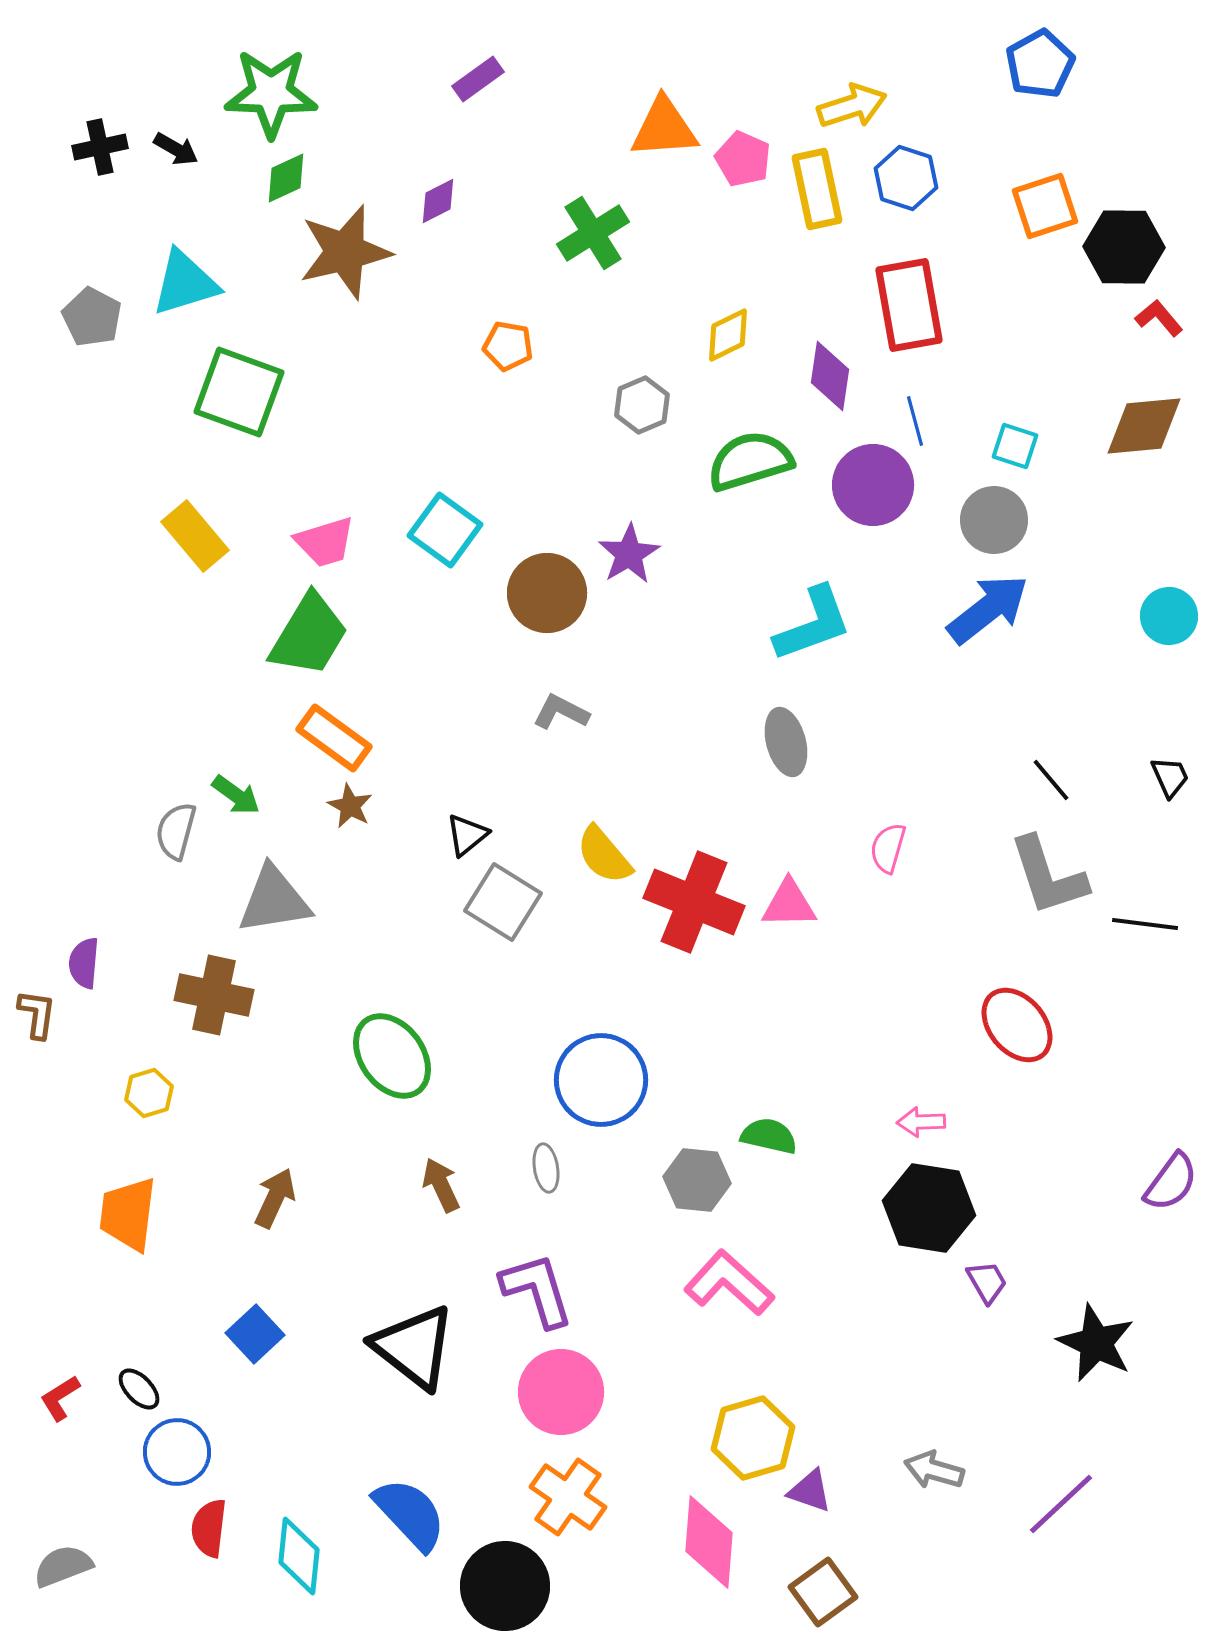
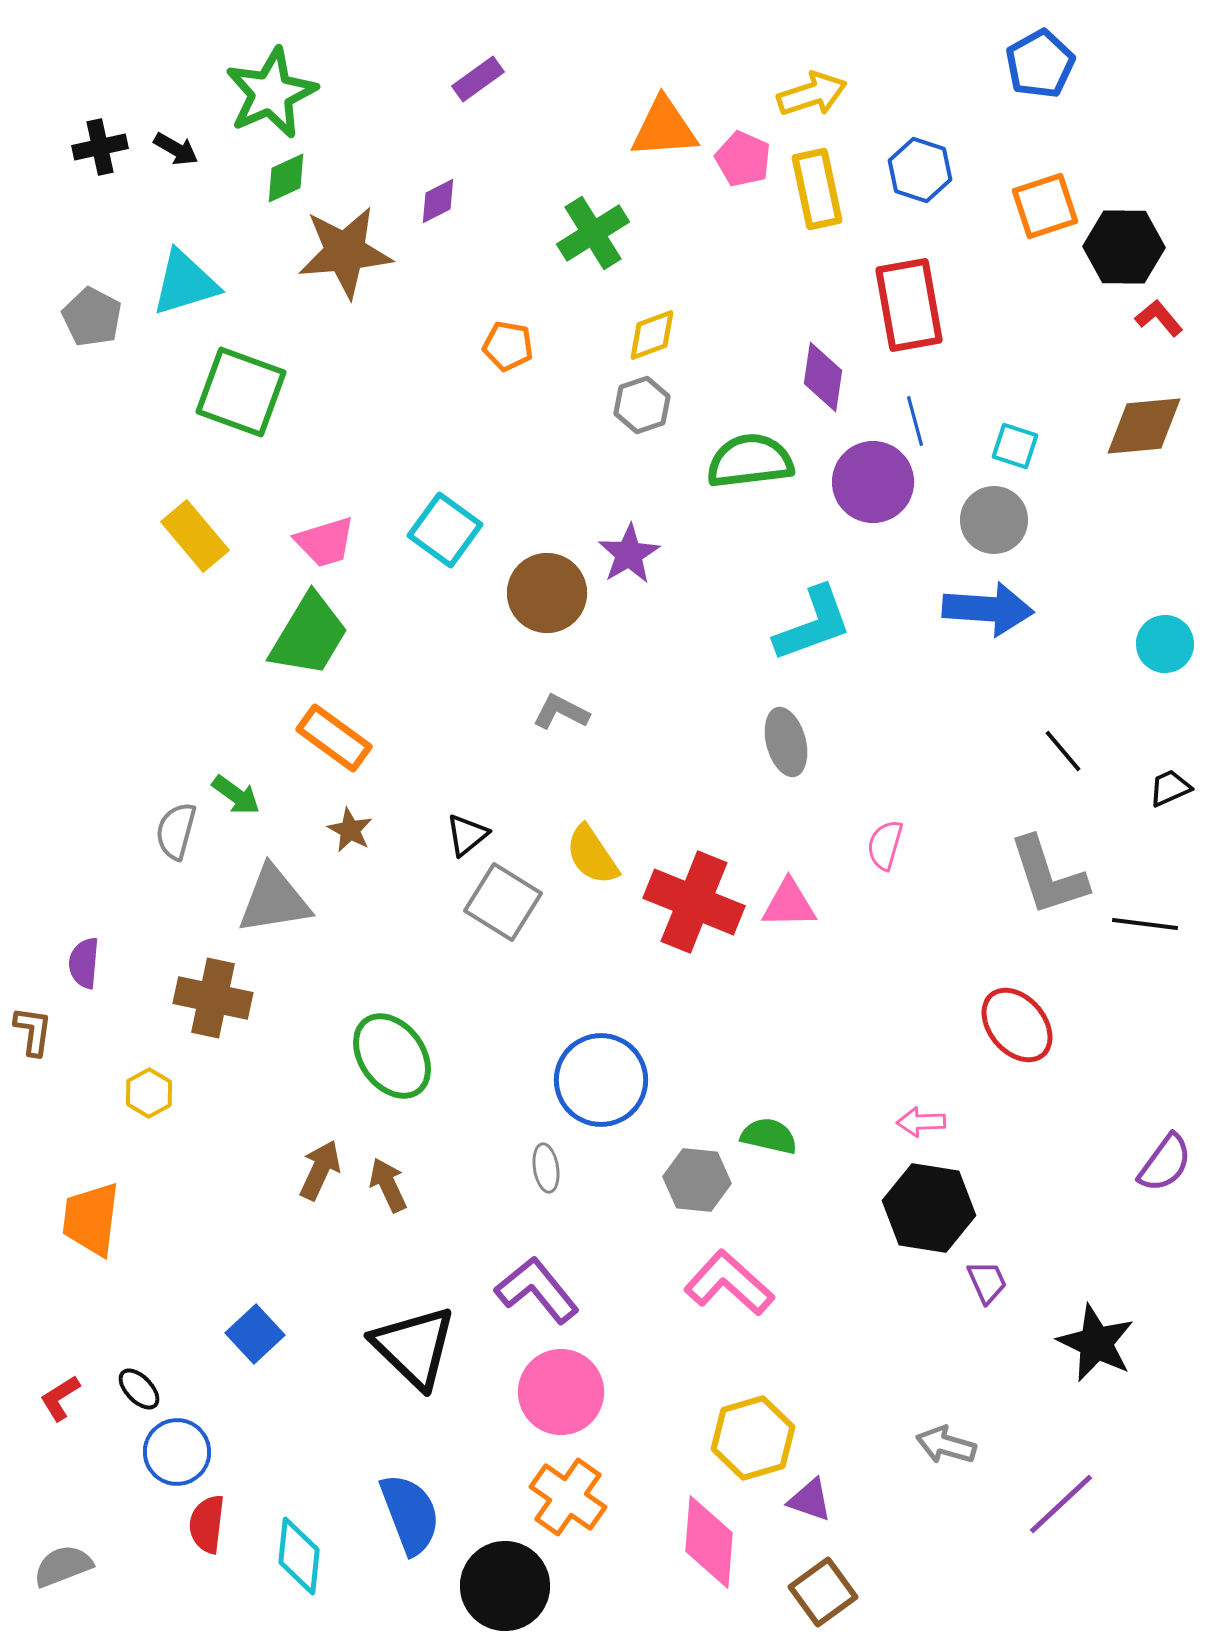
green star at (271, 93): rotated 26 degrees counterclockwise
yellow arrow at (852, 106): moved 40 px left, 12 px up
blue hexagon at (906, 178): moved 14 px right, 8 px up
brown star at (345, 252): rotated 8 degrees clockwise
yellow diamond at (728, 335): moved 76 px left; rotated 6 degrees clockwise
purple diamond at (830, 376): moved 7 px left, 1 px down
green square at (239, 392): moved 2 px right
gray hexagon at (642, 405): rotated 4 degrees clockwise
green semicircle at (750, 461): rotated 10 degrees clockwise
purple circle at (873, 485): moved 3 px up
blue arrow at (988, 609): rotated 42 degrees clockwise
cyan circle at (1169, 616): moved 4 px left, 28 px down
black trapezoid at (1170, 777): moved 11 px down; rotated 90 degrees counterclockwise
black line at (1051, 780): moved 12 px right, 29 px up
brown star at (350, 806): moved 24 px down
pink semicircle at (888, 848): moved 3 px left, 3 px up
yellow semicircle at (604, 855): moved 12 px left; rotated 6 degrees clockwise
brown cross at (214, 995): moved 1 px left, 3 px down
brown L-shape at (37, 1014): moved 4 px left, 17 px down
yellow hexagon at (149, 1093): rotated 12 degrees counterclockwise
purple semicircle at (1171, 1182): moved 6 px left, 19 px up
brown arrow at (441, 1185): moved 53 px left
brown arrow at (275, 1198): moved 45 px right, 28 px up
orange trapezoid at (128, 1214): moved 37 px left, 5 px down
purple trapezoid at (987, 1282): rotated 6 degrees clockwise
purple L-shape at (537, 1290): rotated 22 degrees counterclockwise
black triangle at (414, 1347): rotated 6 degrees clockwise
gray arrow at (934, 1470): moved 12 px right, 25 px up
purple triangle at (810, 1491): moved 9 px down
blue semicircle at (410, 1514): rotated 22 degrees clockwise
red semicircle at (209, 1528): moved 2 px left, 4 px up
